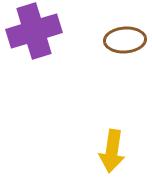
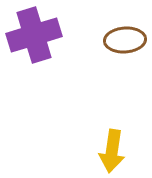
purple cross: moved 4 px down
